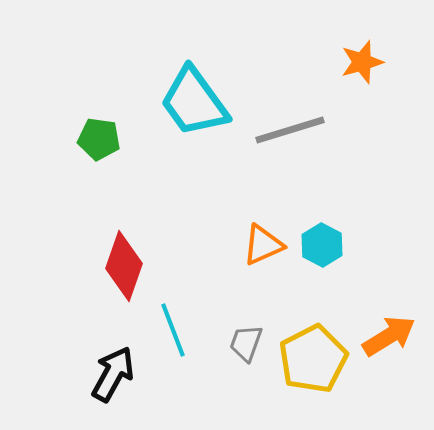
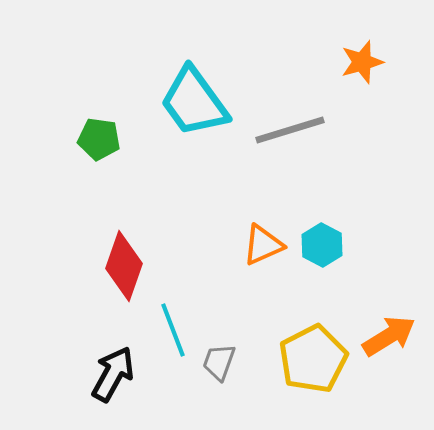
gray trapezoid: moved 27 px left, 19 px down
